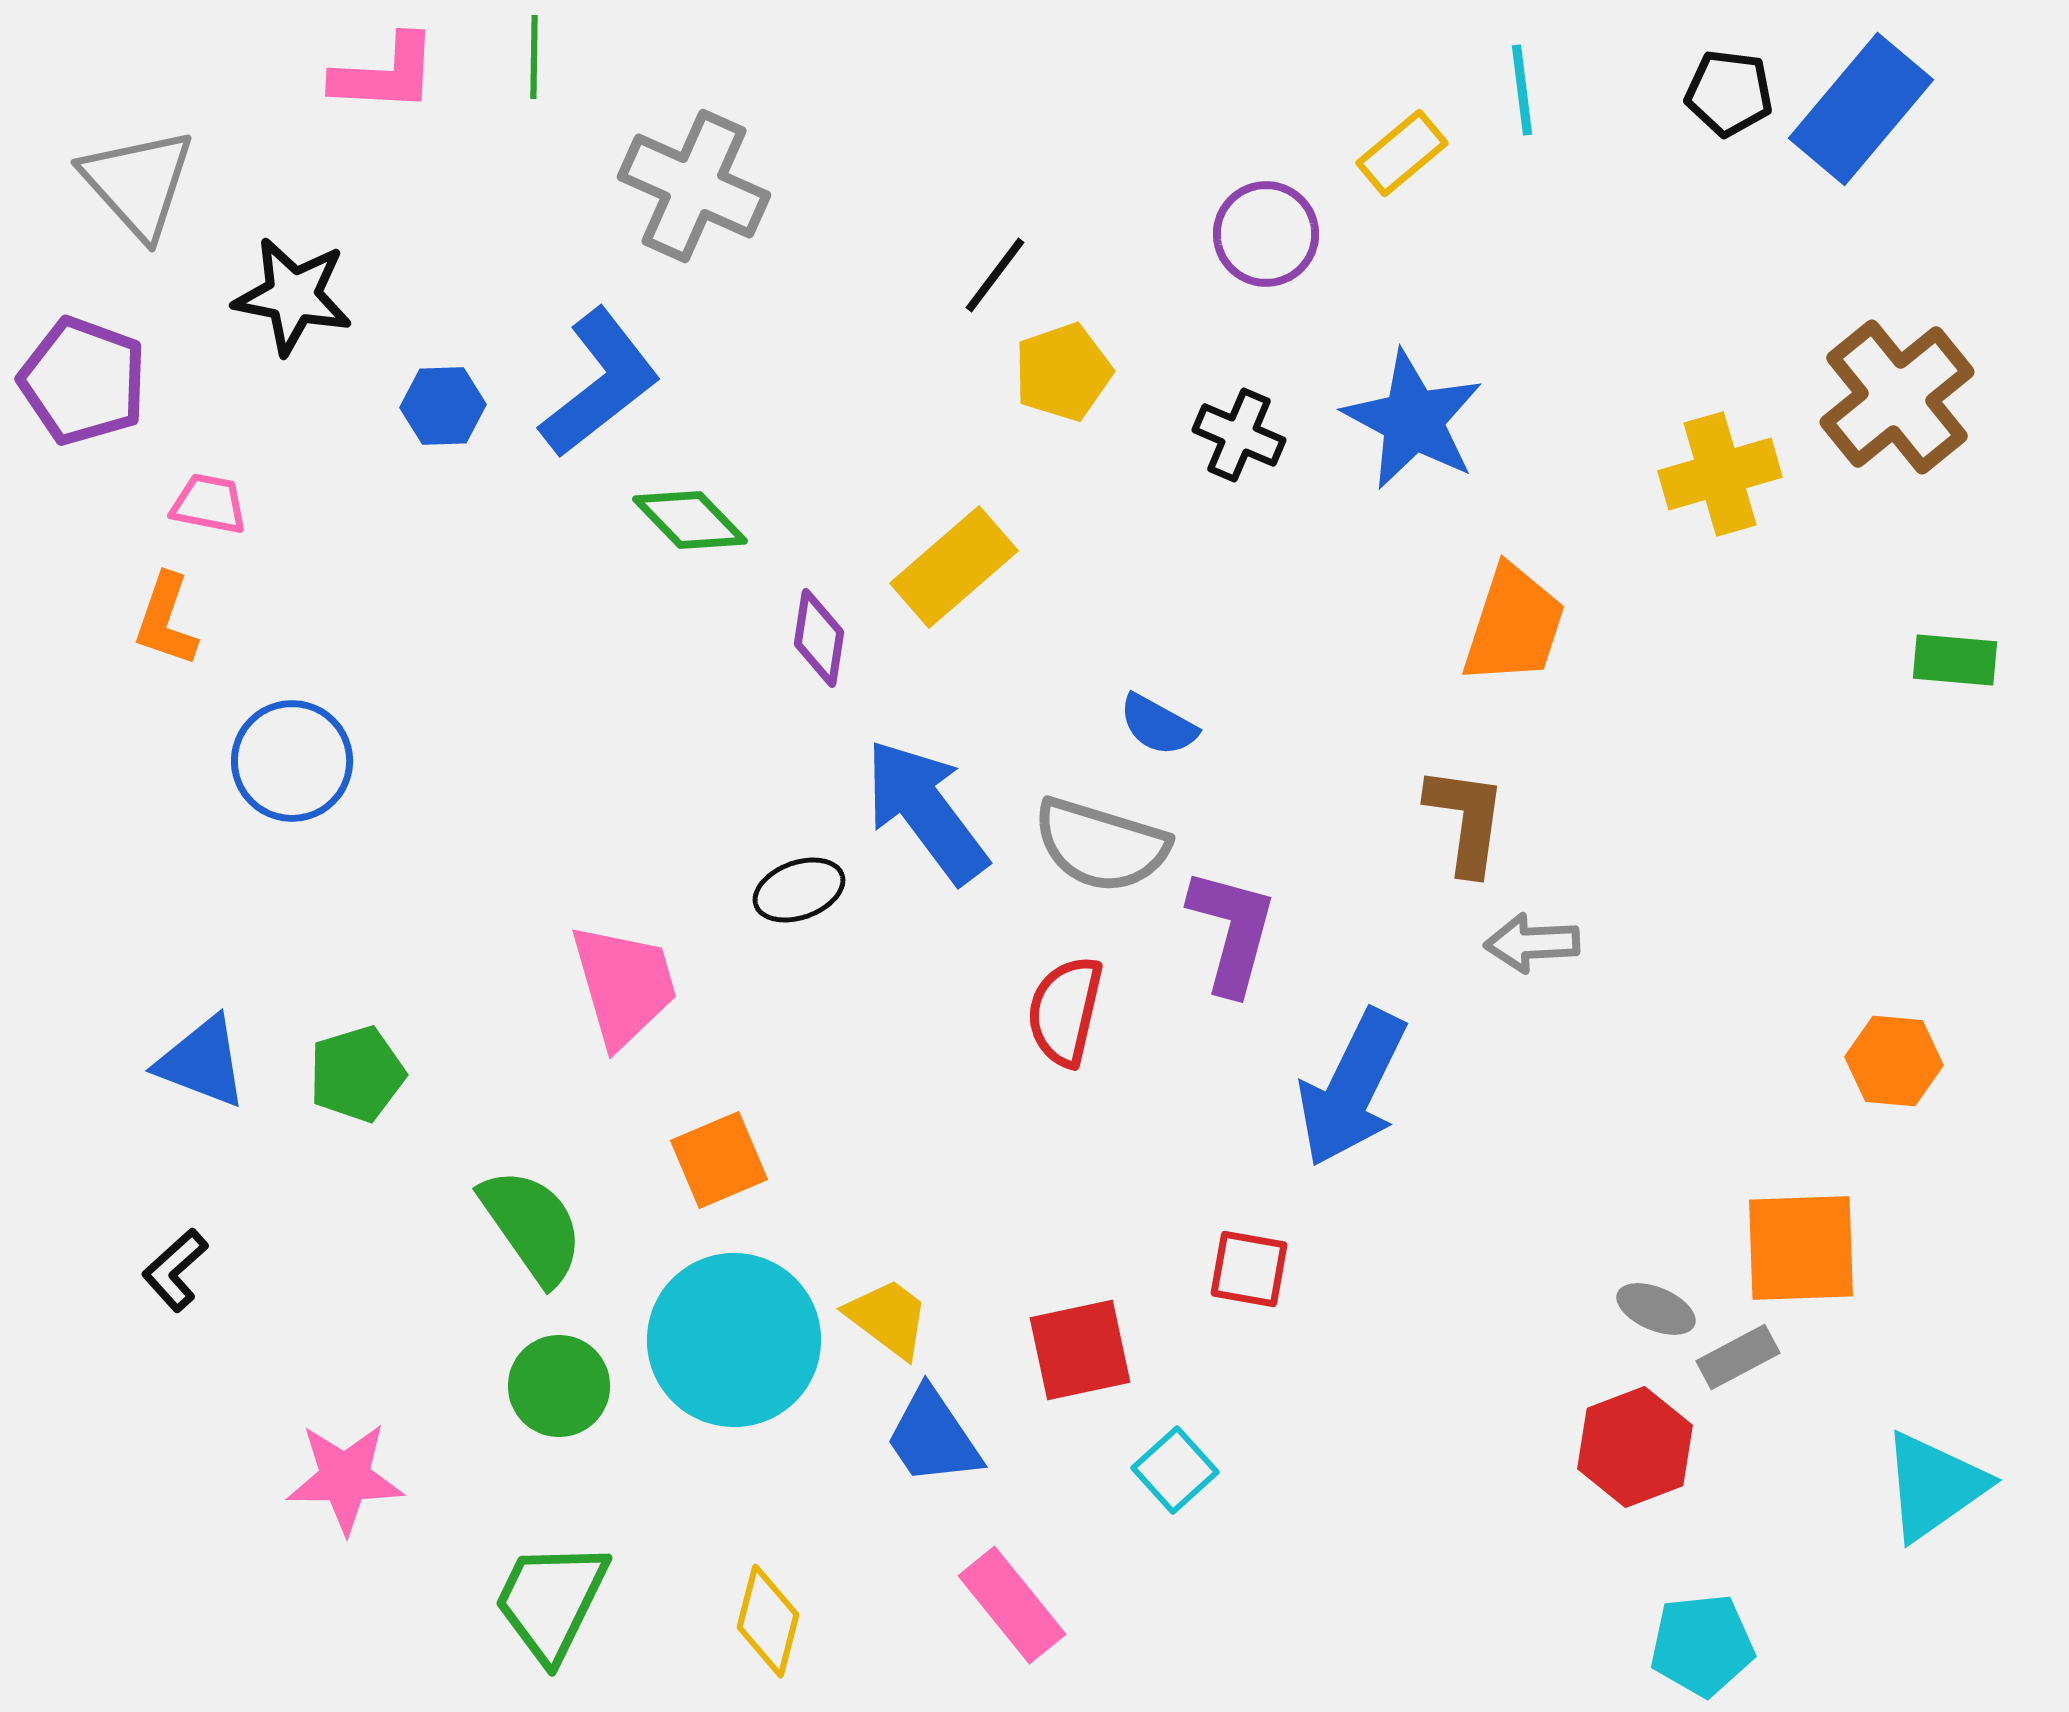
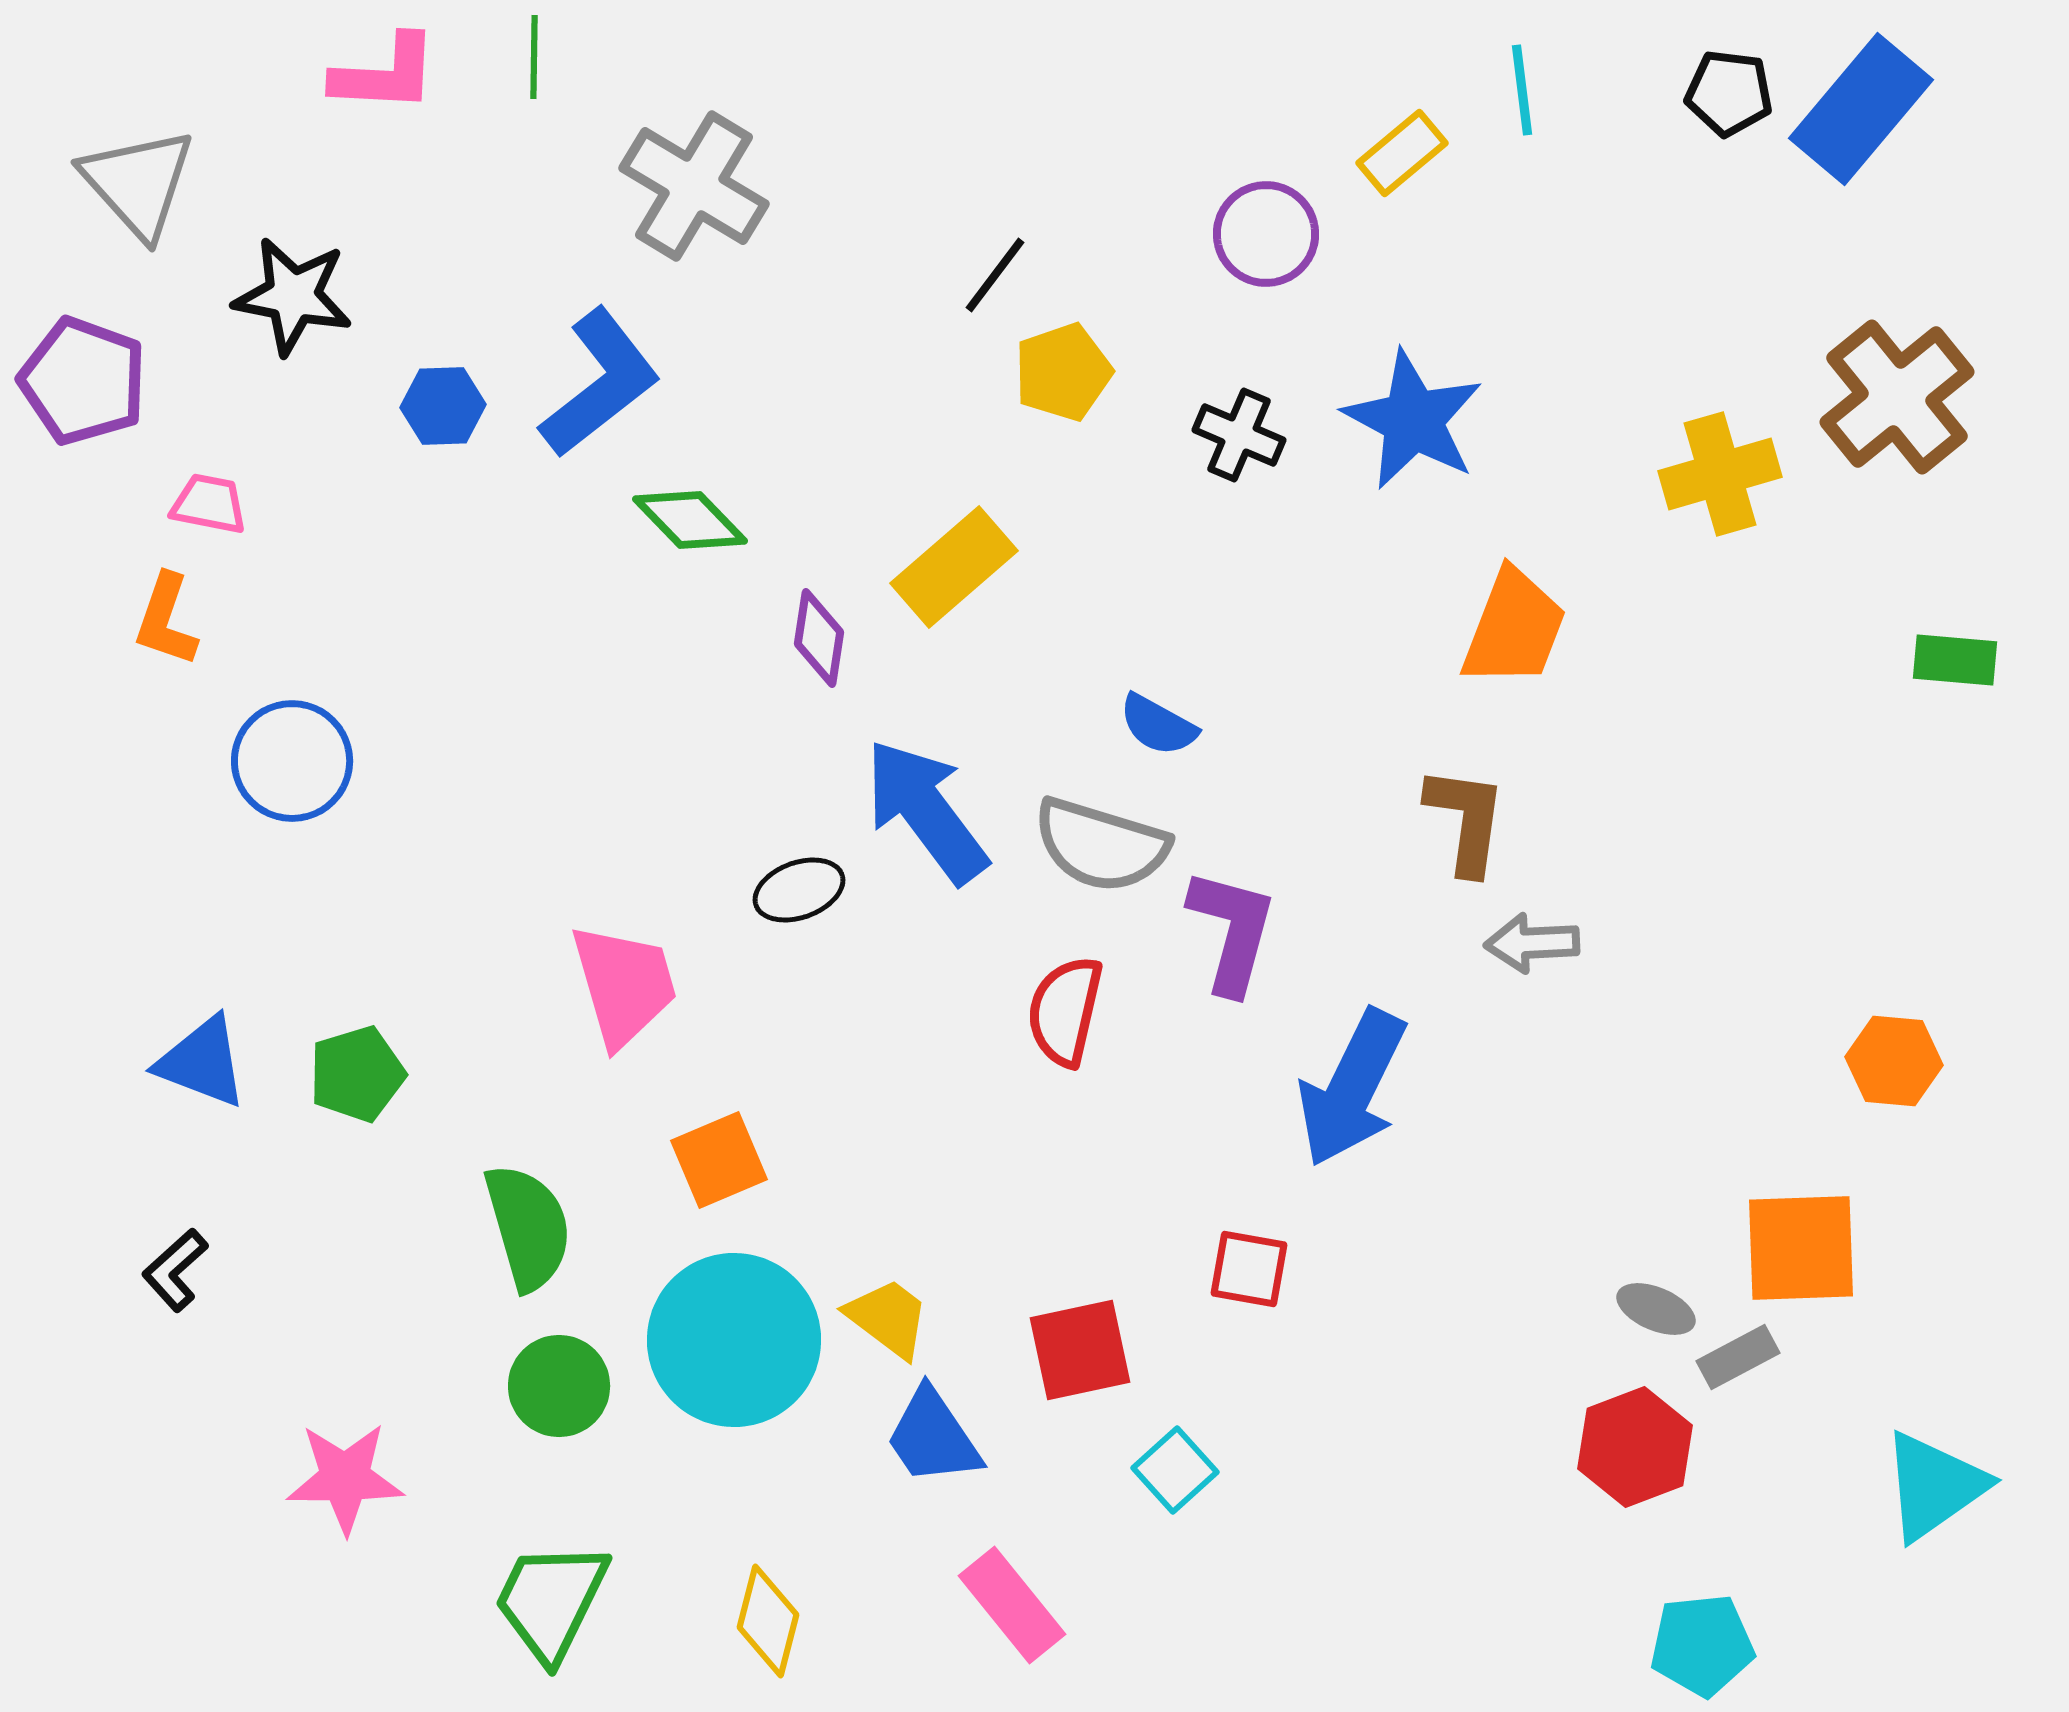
gray cross at (694, 186): rotated 7 degrees clockwise
orange trapezoid at (1514, 625): moved 3 px down; rotated 3 degrees clockwise
green semicircle at (532, 1226): moved 4 px left, 1 px down; rotated 19 degrees clockwise
